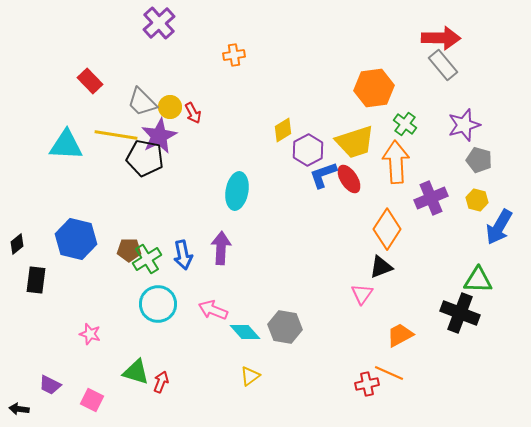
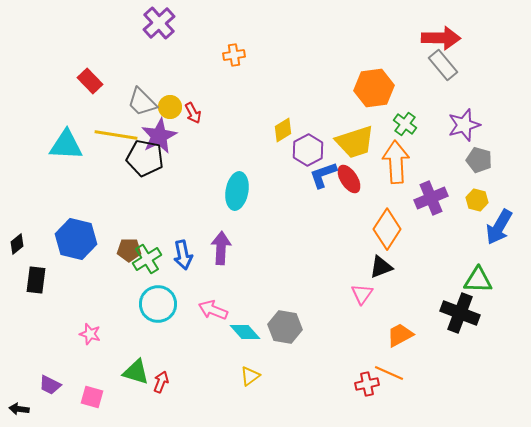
pink square at (92, 400): moved 3 px up; rotated 10 degrees counterclockwise
